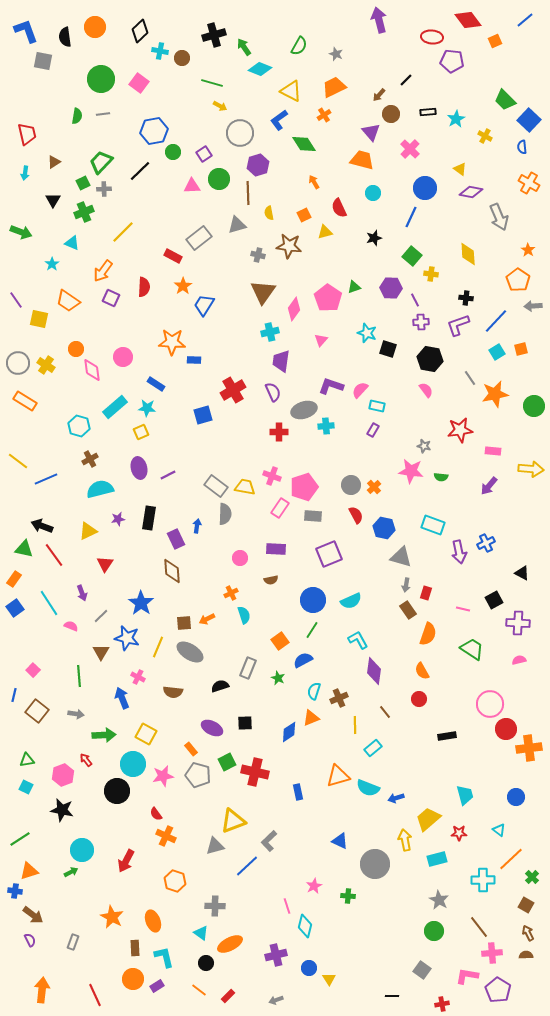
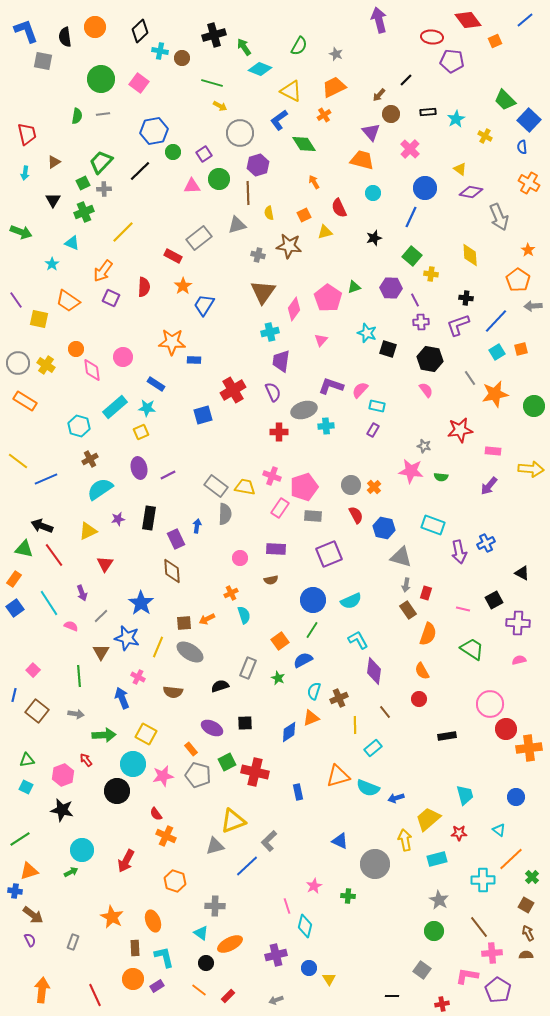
yellow diamond at (468, 254): moved 2 px right, 1 px down
cyan semicircle at (100, 489): rotated 20 degrees counterclockwise
